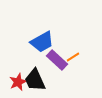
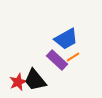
blue trapezoid: moved 24 px right, 3 px up
black trapezoid: rotated 15 degrees counterclockwise
